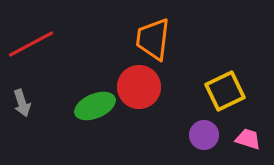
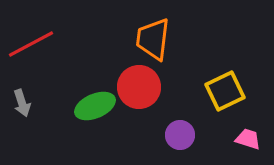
purple circle: moved 24 px left
